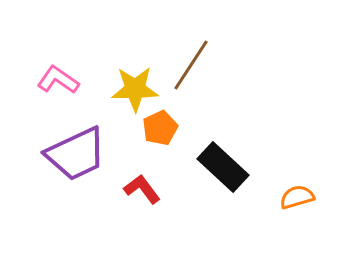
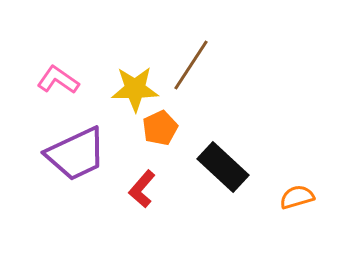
red L-shape: rotated 102 degrees counterclockwise
